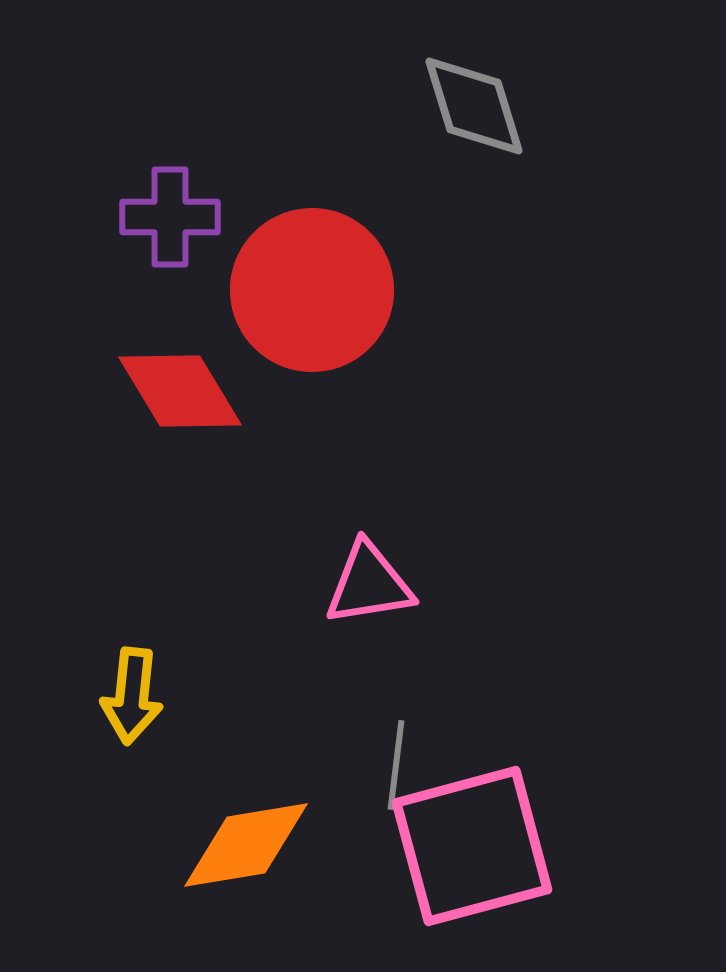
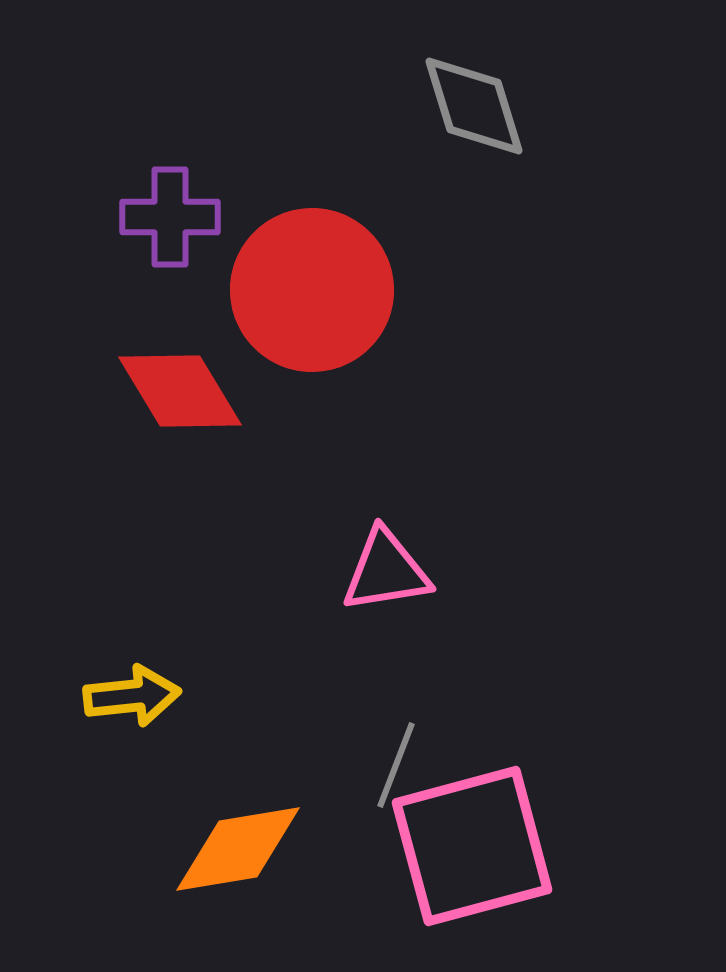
pink triangle: moved 17 px right, 13 px up
yellow arrow: rotated 102 degrees counterclockwise
gray line: rotated 14 degrees clockwise
orange diamond: moved 8 px left, 4 px down
